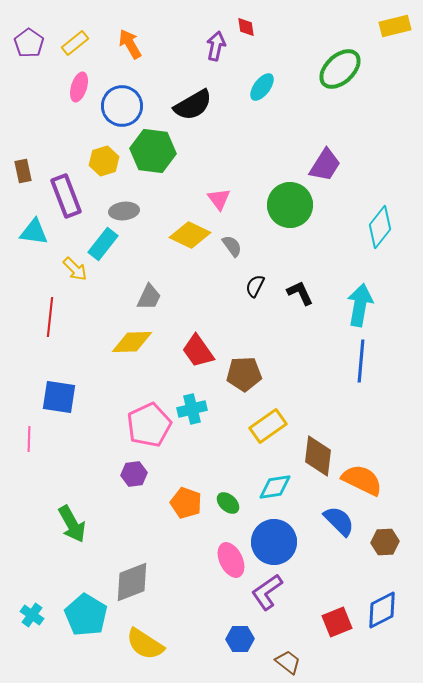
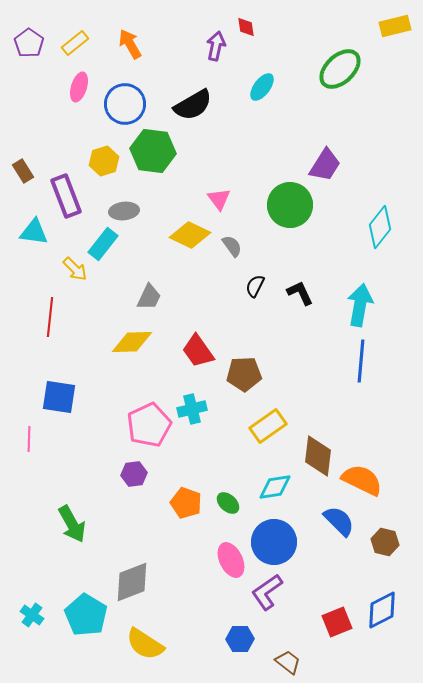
blue circle at (122, 106): moved 3 px right, 2 px up
brown rectangle at (23, 171): rotated 20 degrees counterclockwise
brown hexagon at (385, 542): rotated 16 degrees clockwise
